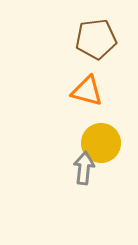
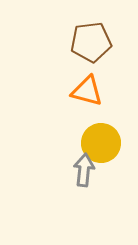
brown pentagon: moved 5 px left, 3 px down
gray arrow: moved 2 px down
